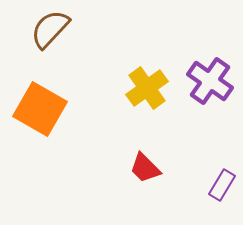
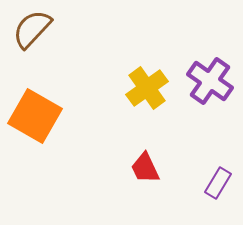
brown semicircle: moved 18 px left
orange square: moved 5 px left, 7 px down
red trapezoid: rotated 20 degrees clockwise
purple rectangle: moved 4 px left, 2 px up
